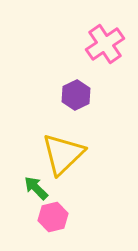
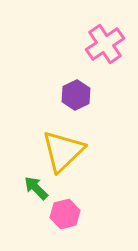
yellow triangle: moved 3 px up
pink hexagon: moved 12 px right, 3 px up
